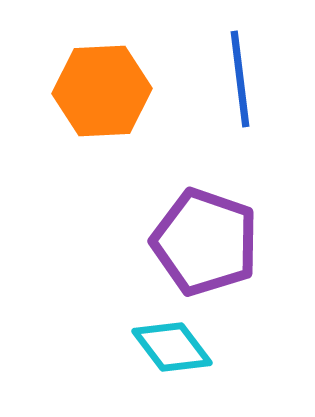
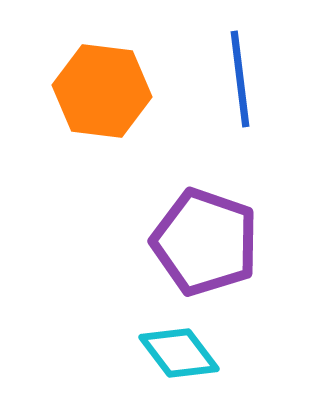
orange hexagon: rotated 10 degrees clockwise
cyan diamond: moved 7 px right, 6 px down
